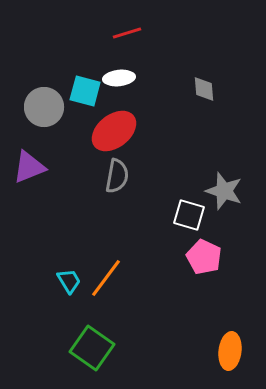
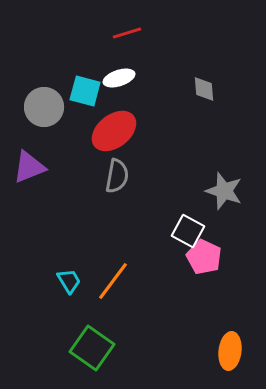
white ellipse: rotated 12 degrees counterclockwise
white square: moved 1 px left, 16 px down; rotated 12 degrees clockwise
orange line: moved 7 px right, 3 px down
